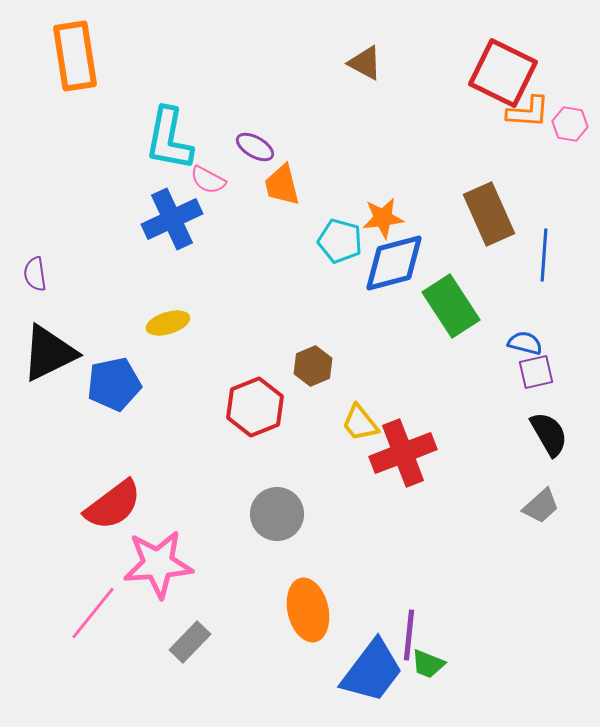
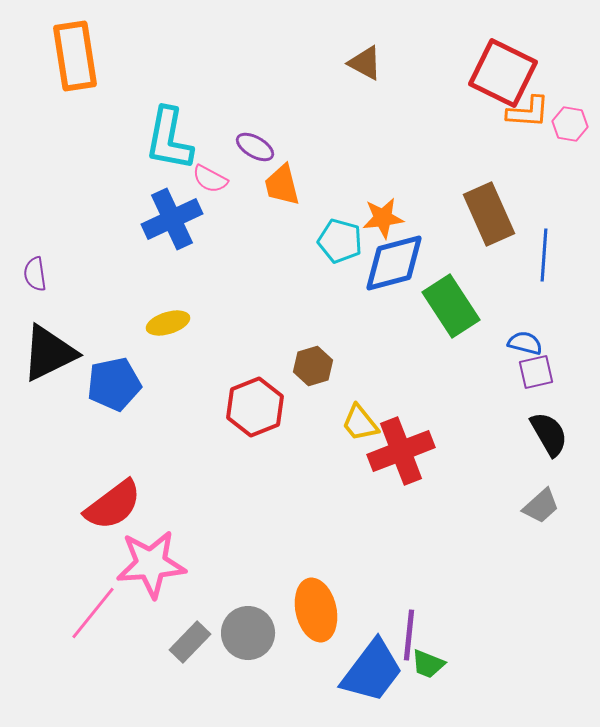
pink semicircle: moved 2 px right, 1 px up
brown hexagon: rotated 6 degrees clockwise
red cross: moved 2 px left, 2 px up
gray circle: moved 29 px left, 119 px down
pink star: moved 7 px left
orange ellipse: moved 8 px right
